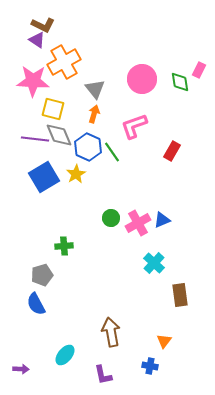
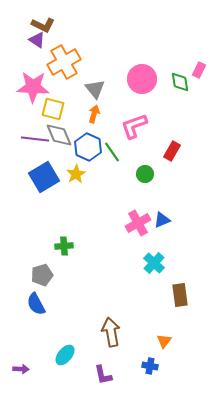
pink star: moved 6 px down
green circle: moved 34 px right, 44 px up
